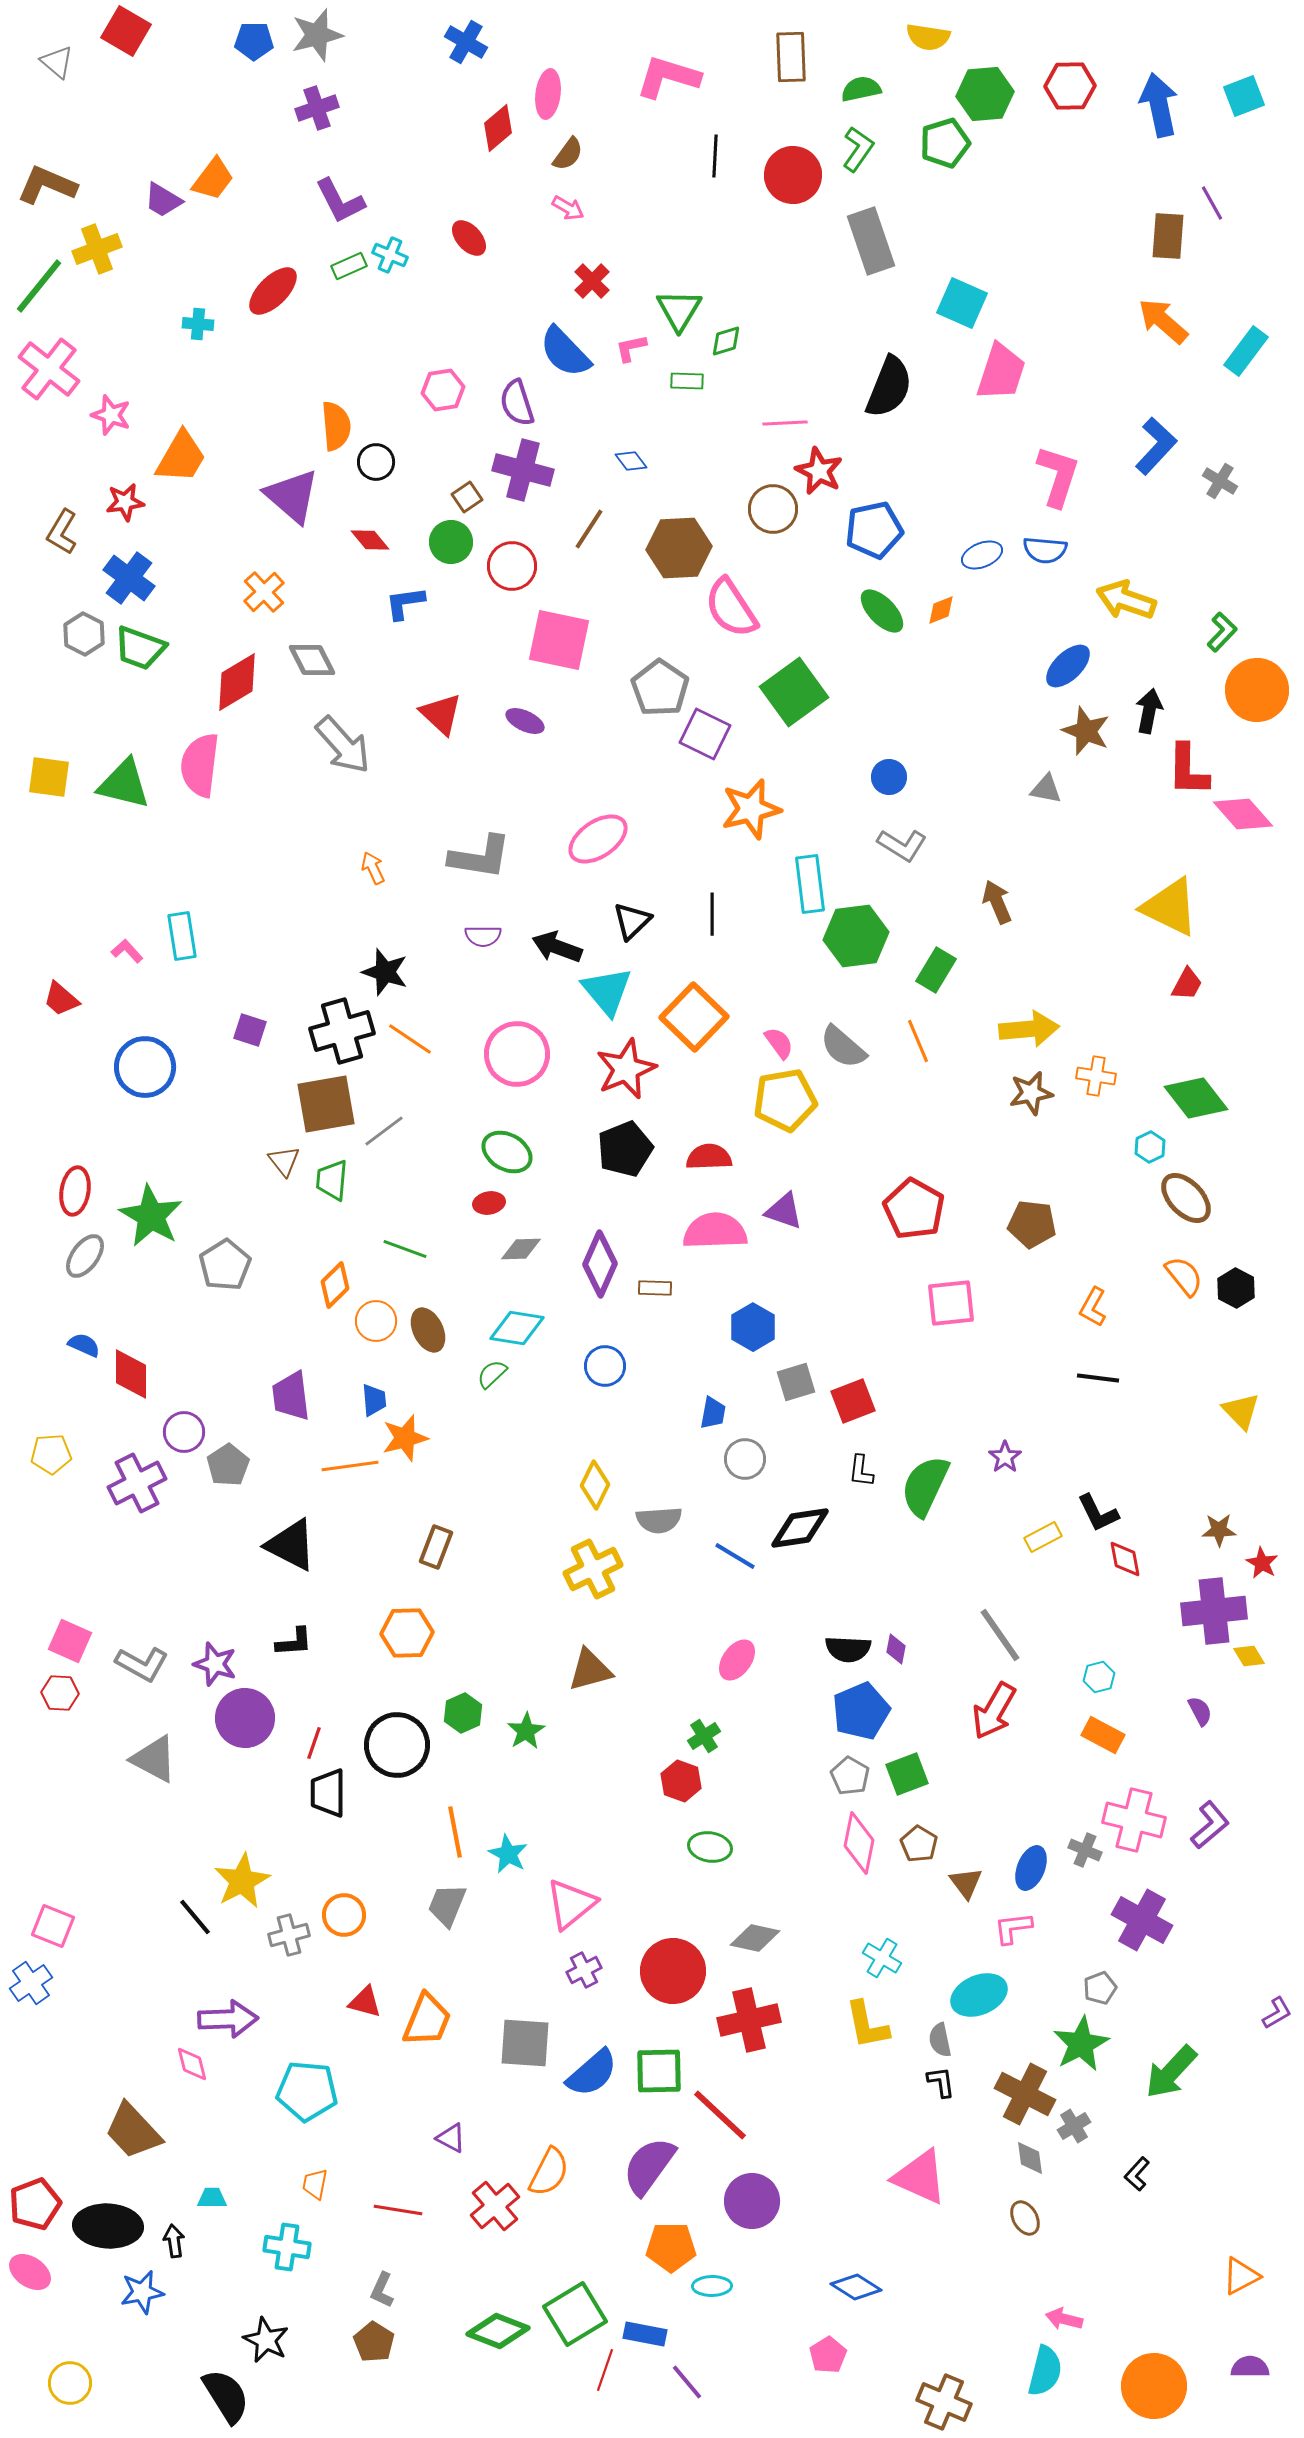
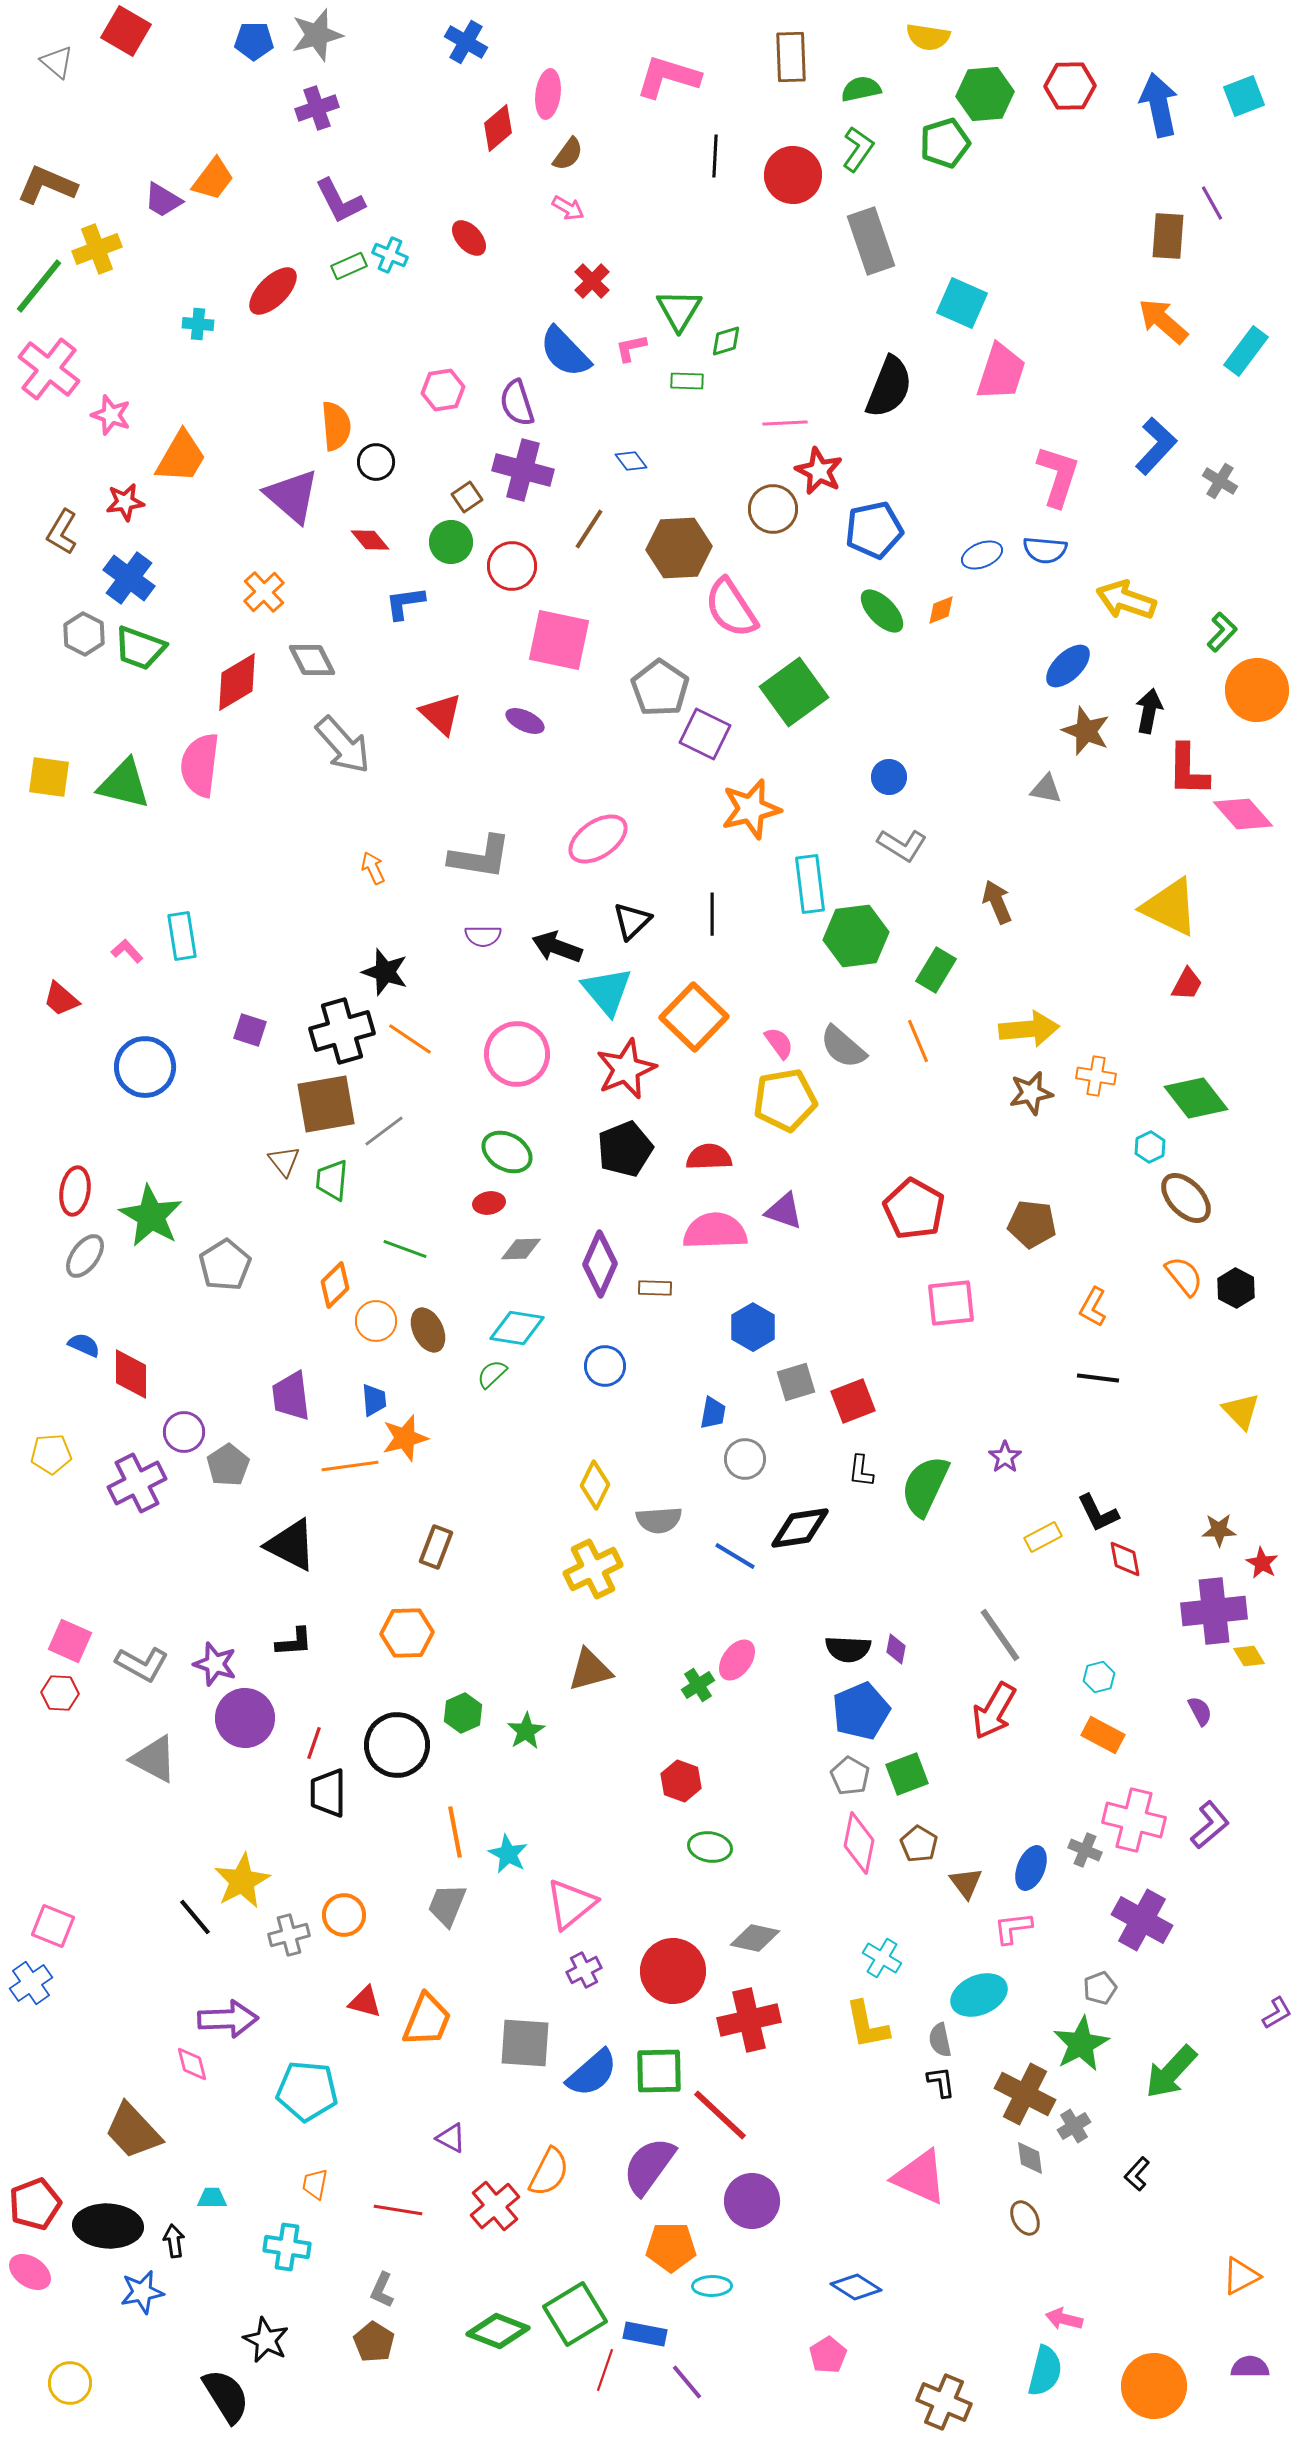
green cross at (704, 1736): moved 6 px left, 51 px up
